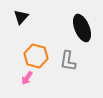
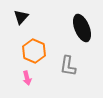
orange hexagon: moved 2 px left, 5 px up; rotated 10 degrees clockwise
gray L-shape: moved 5 px down
pink arrow: rotated 48 degrees counterclockwise
